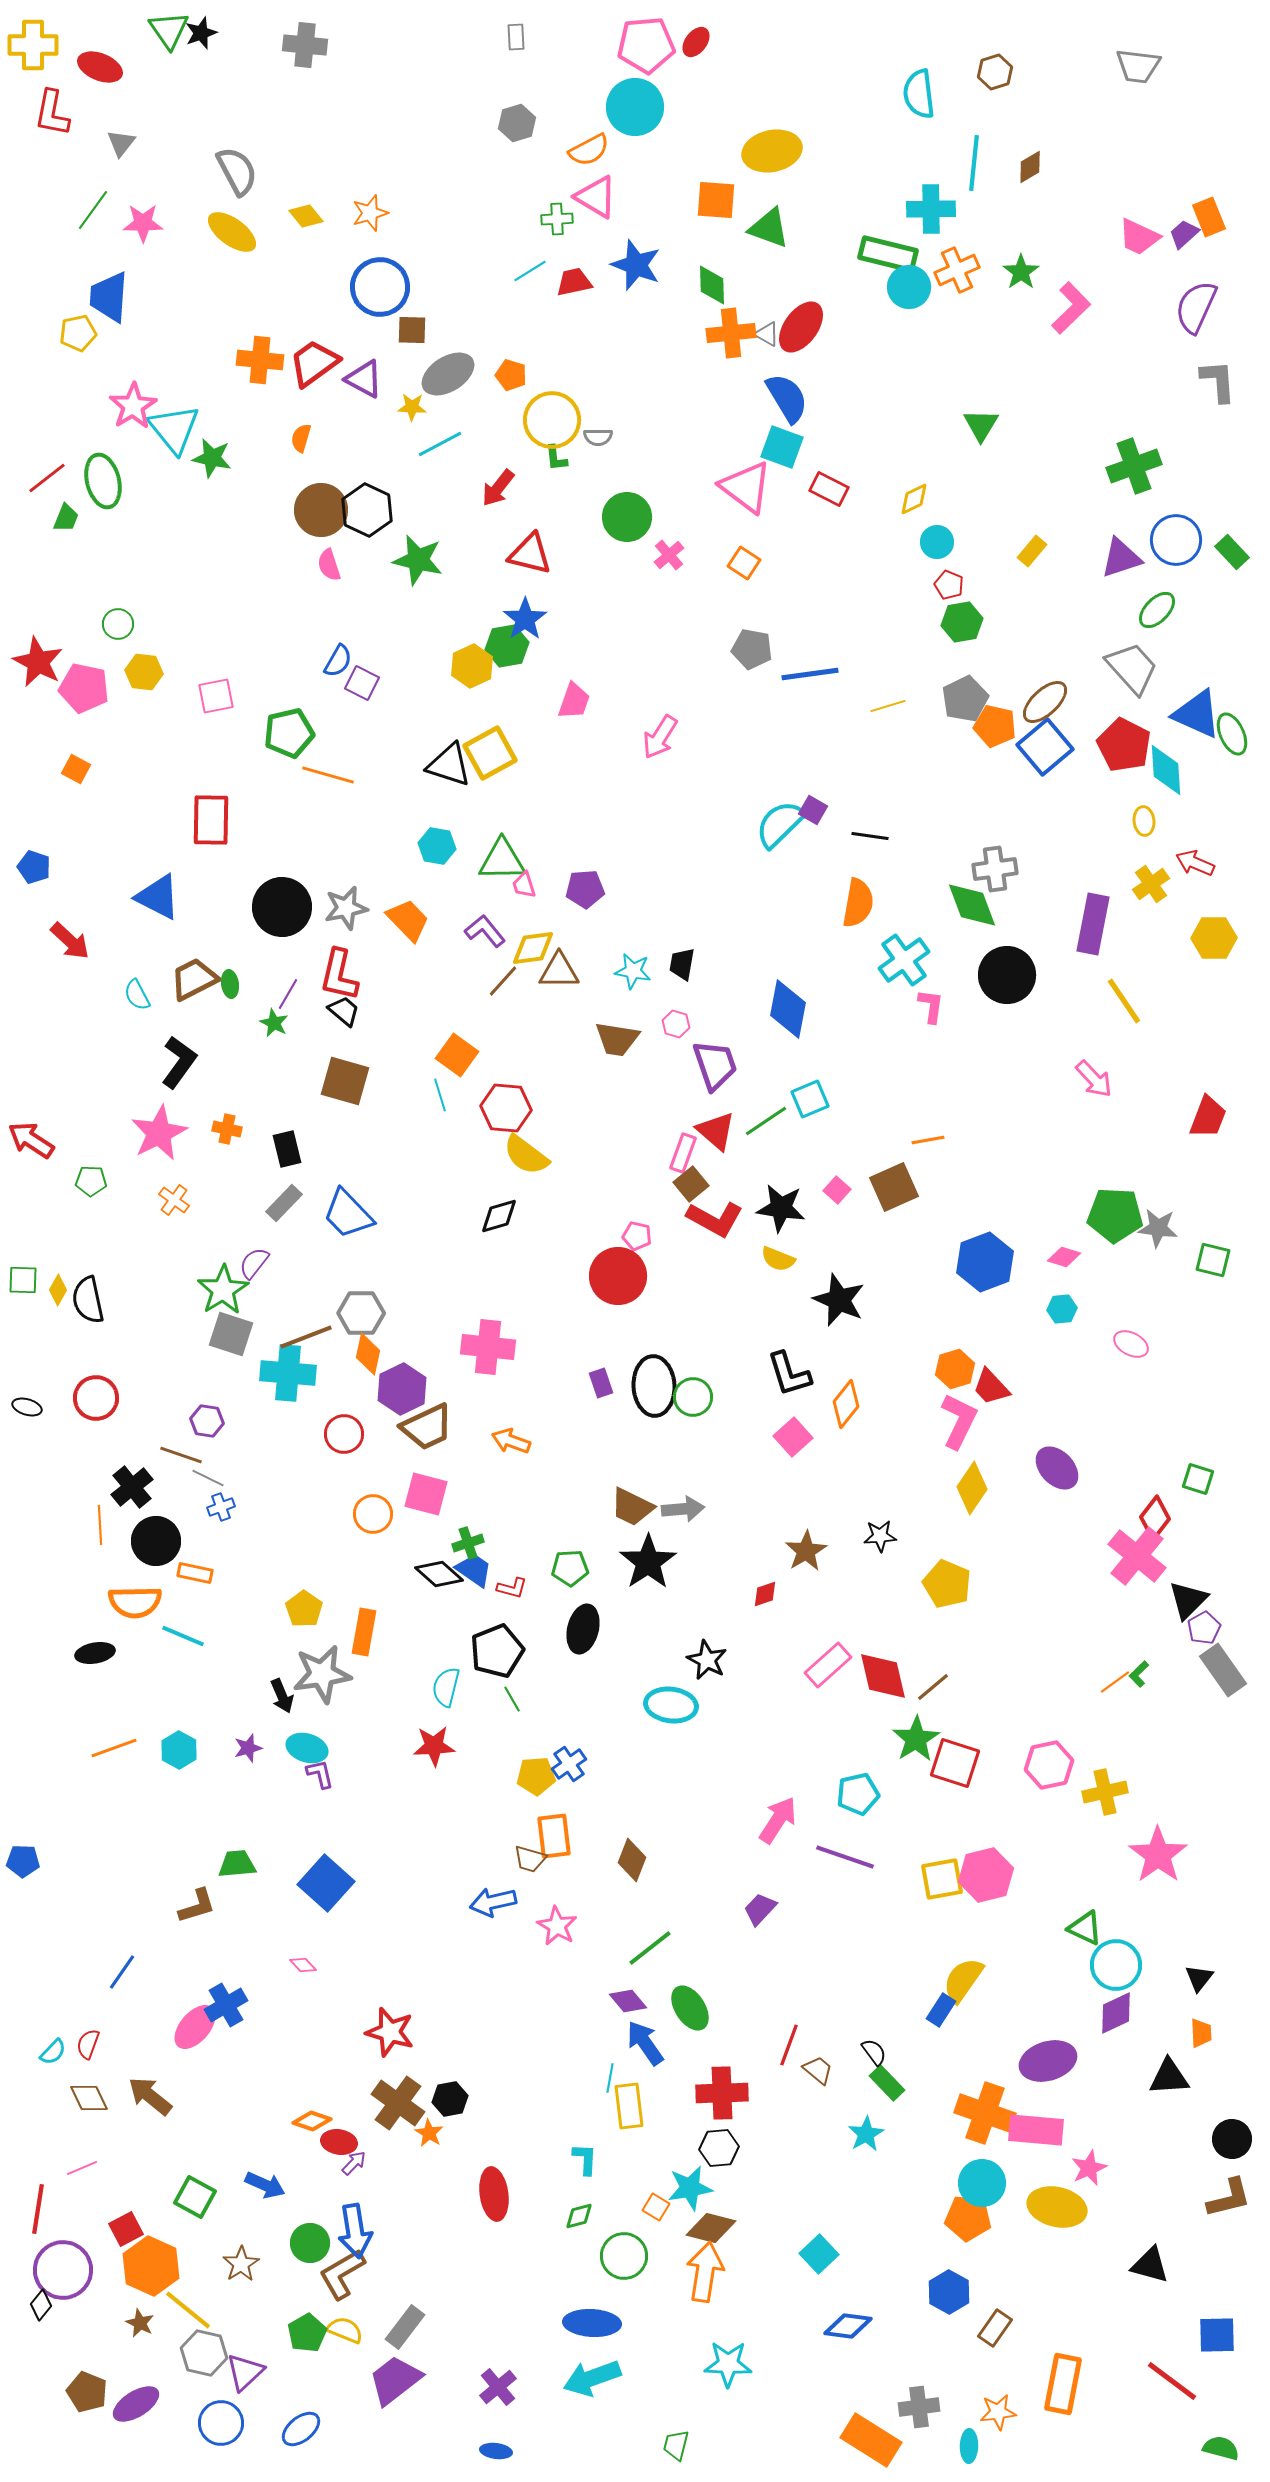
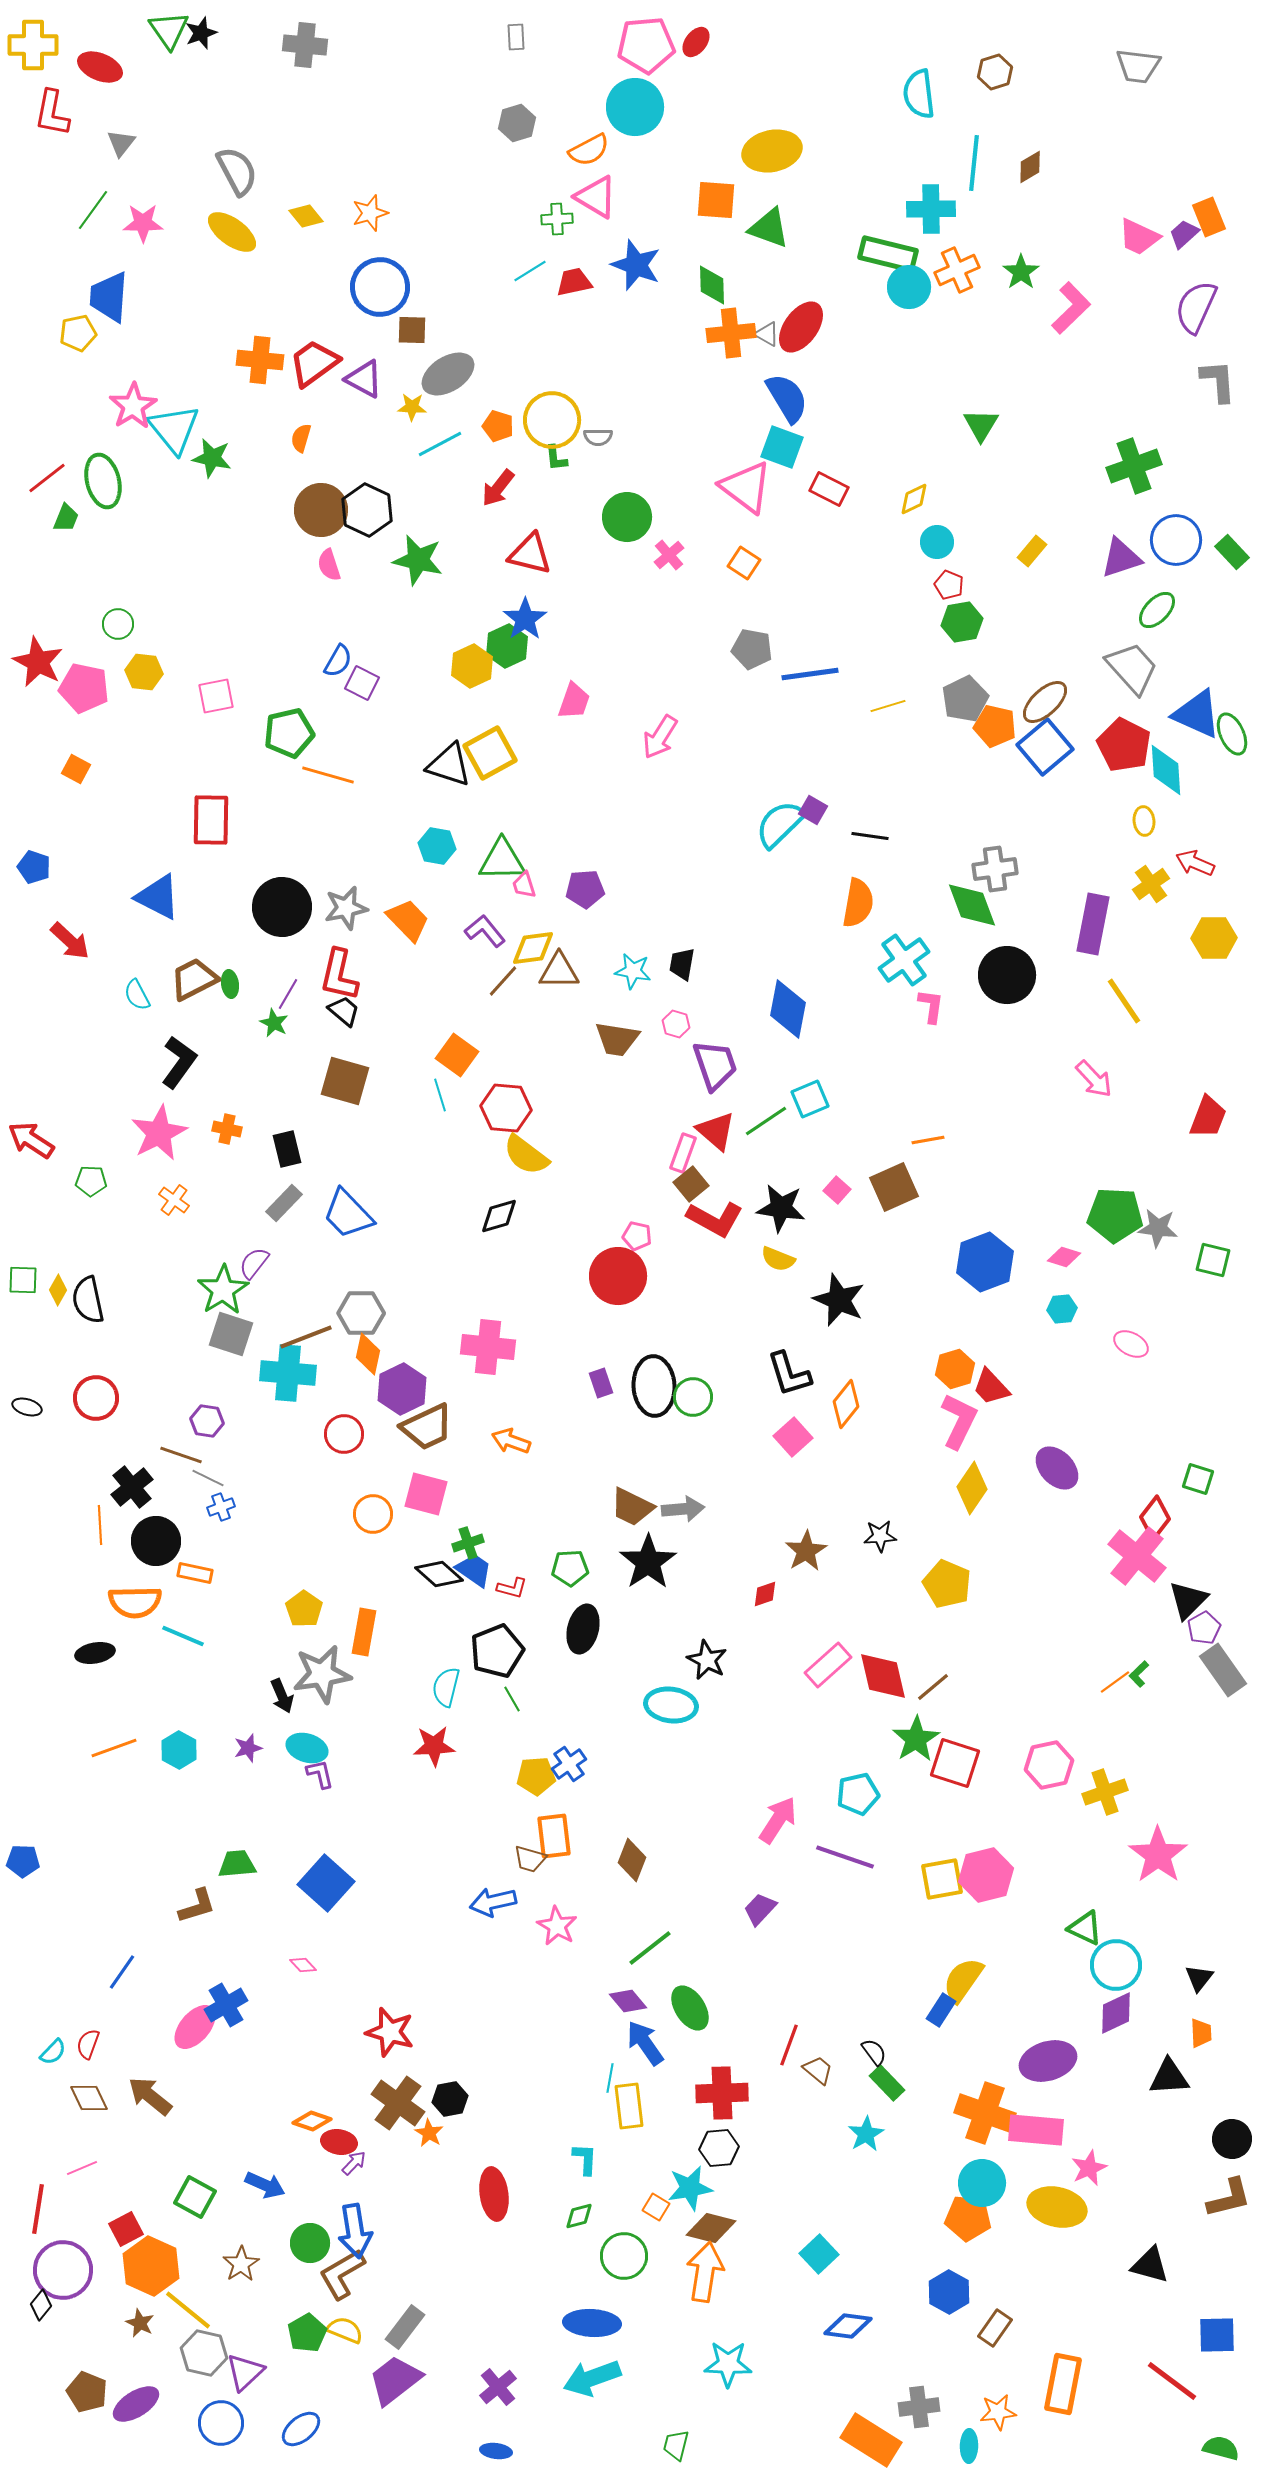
orange pentagon at (511, 375): moved 13 px left, 51 px down
green hexagon at (507, 646): rotated 15 degrees counterclockwise
yellow cross at (1105, 1792): rotated 6 degrees counterclockwise
